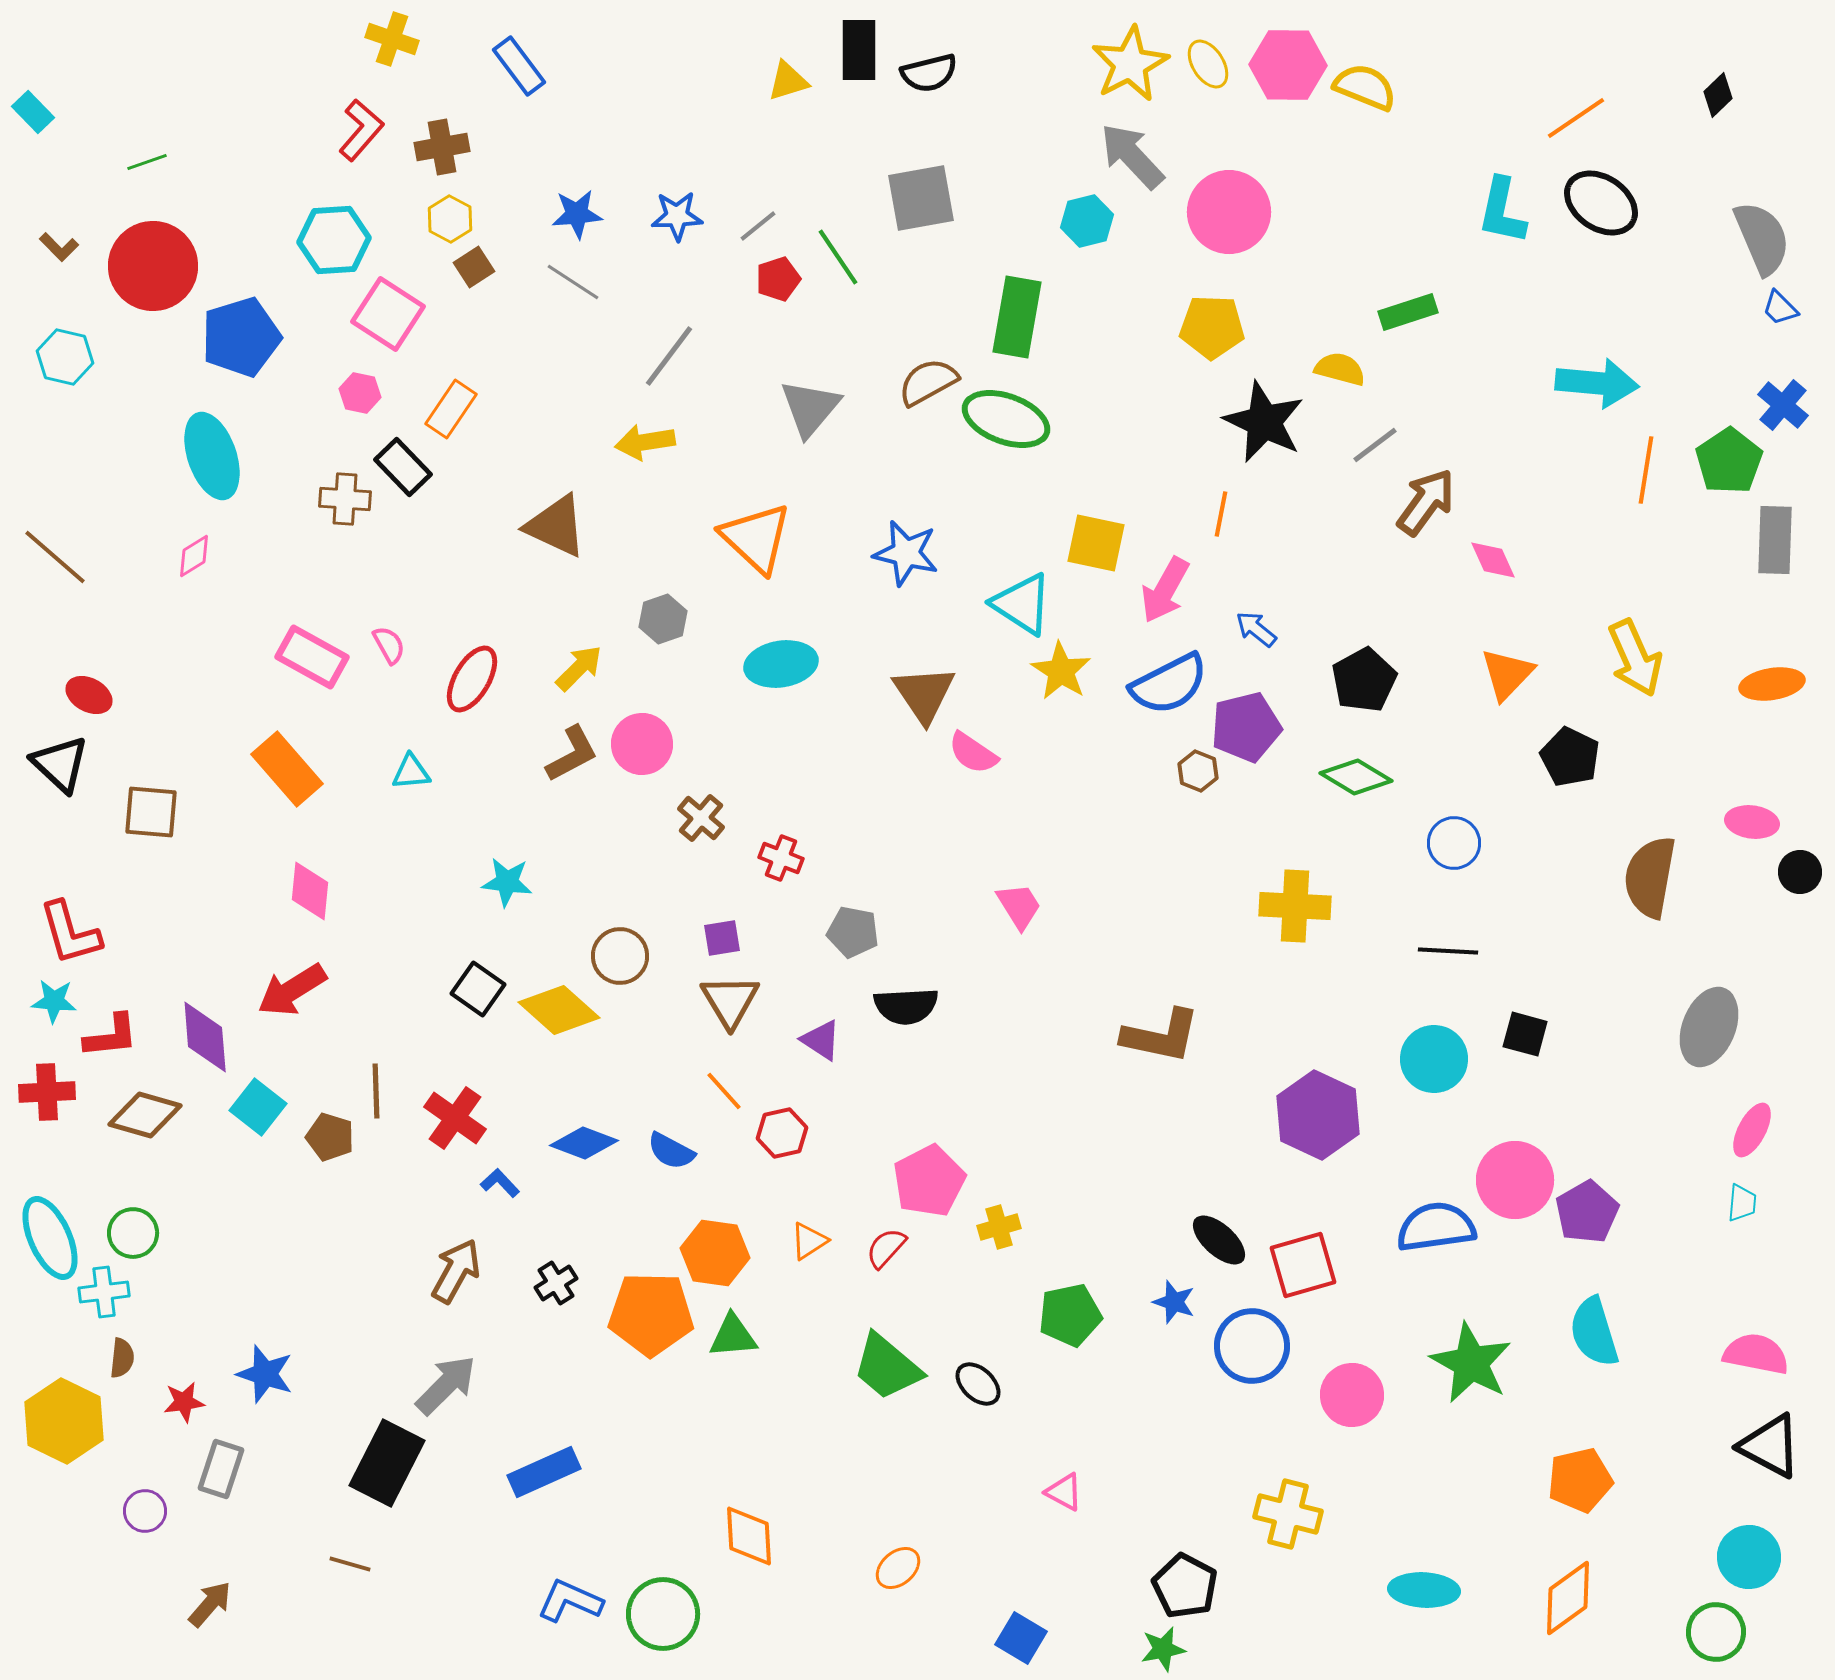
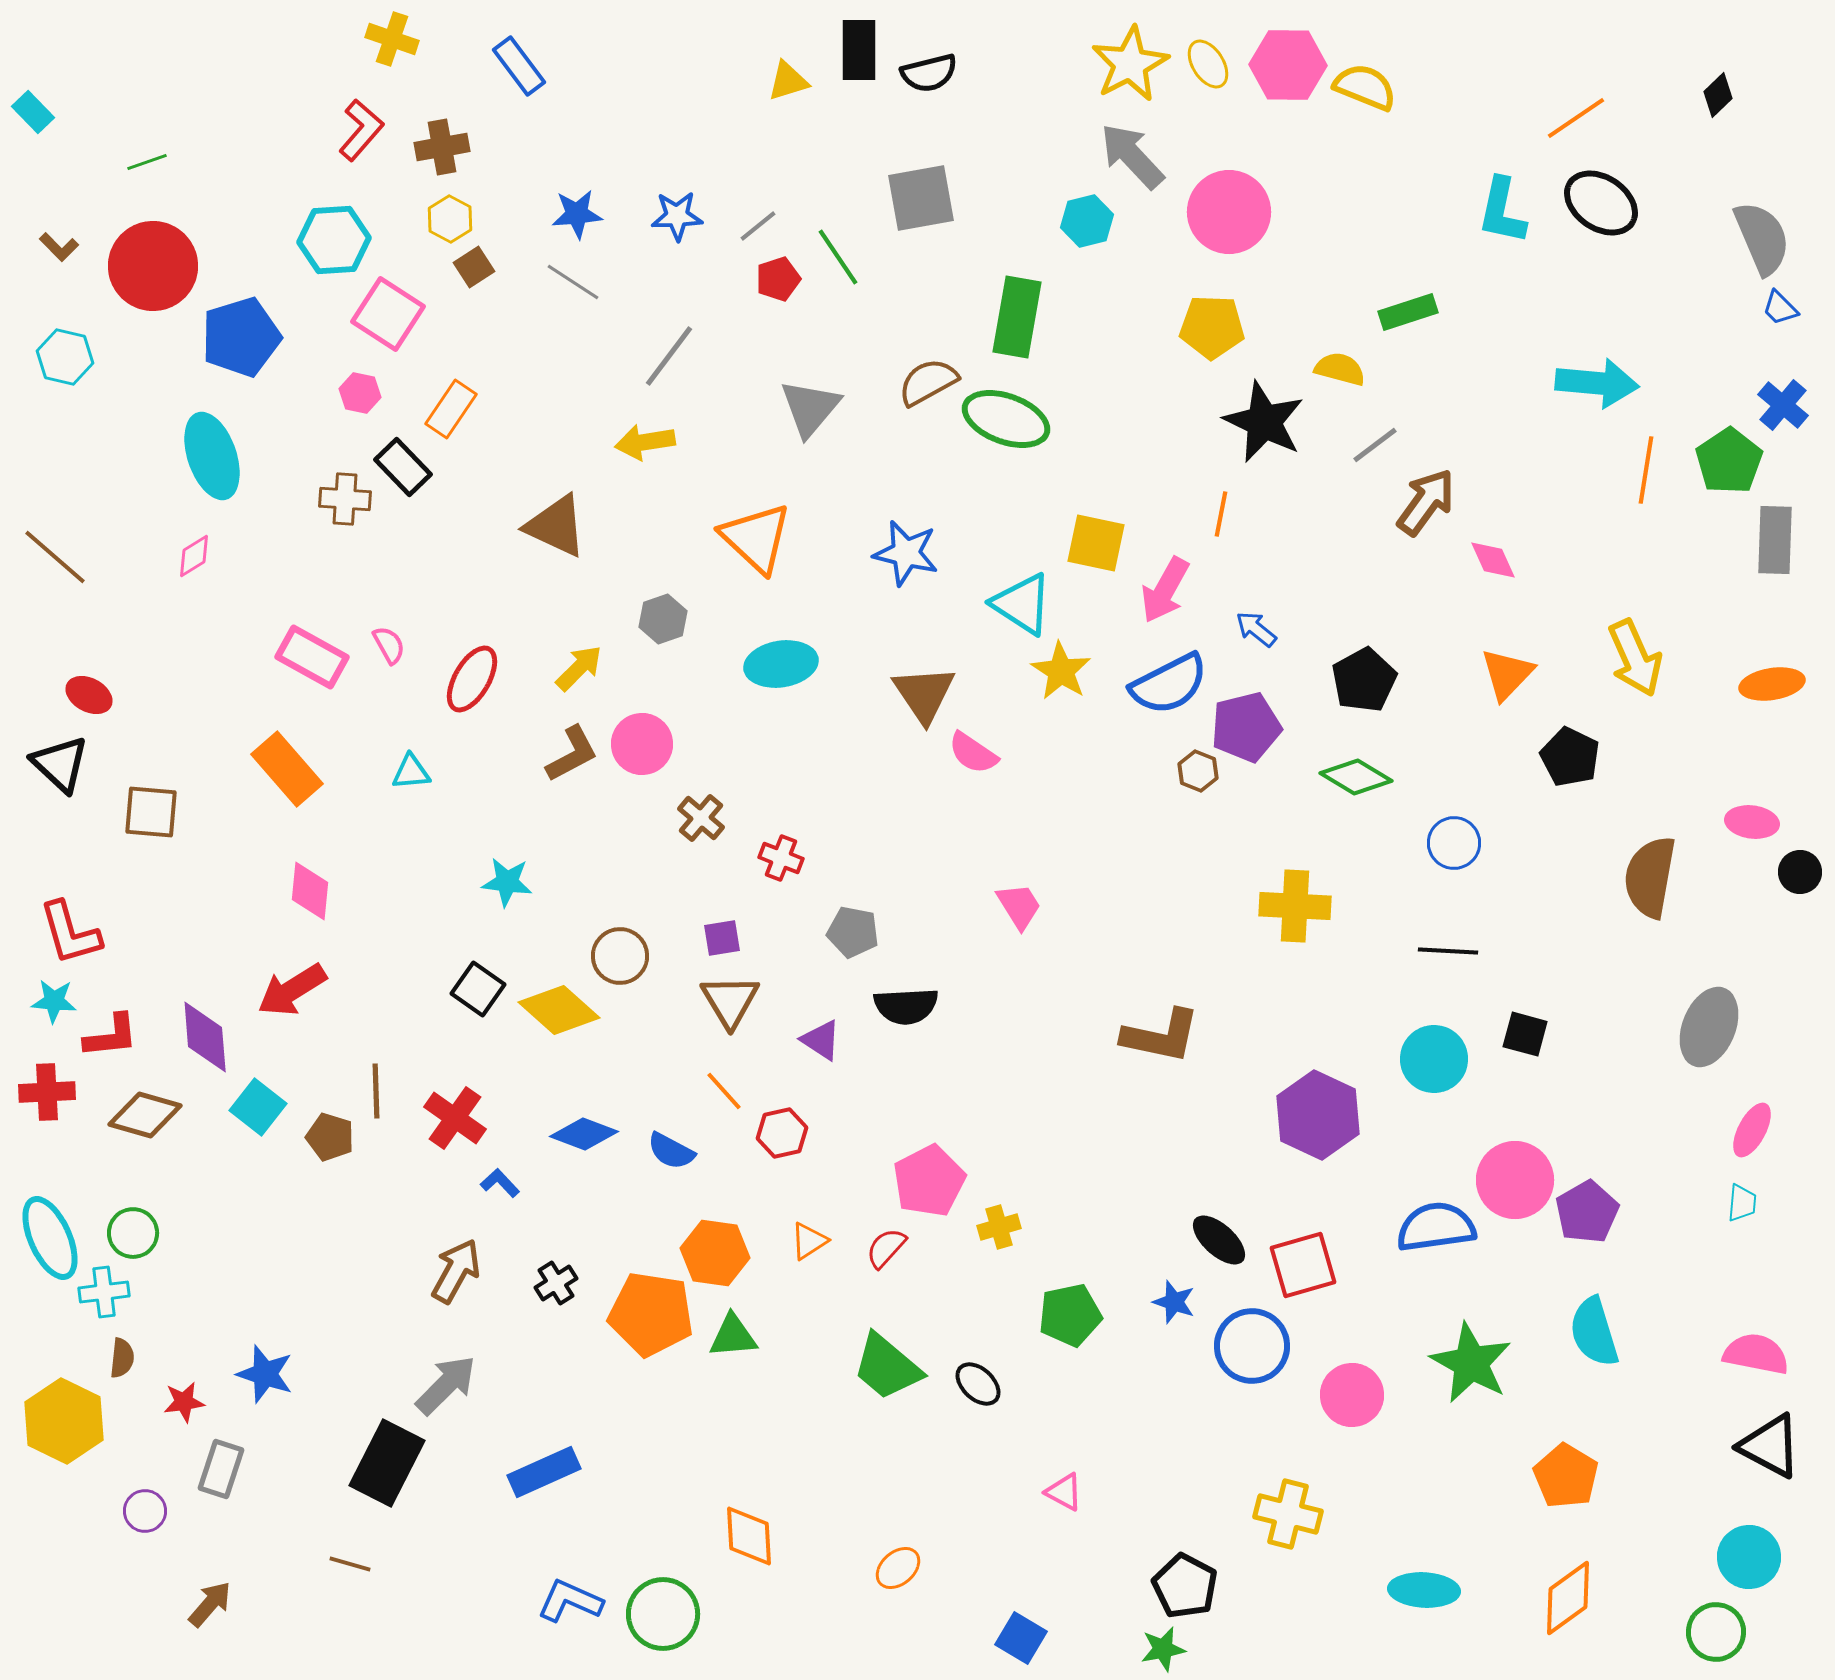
blue diamond at (584, 1143): moved 9 px up
orange pentagon at (651, 1314): rotated 8 degrees clockwise
orange pentagon at (1580, 1480): moved 14 px left, 4 px up; rotated 28 degrees counterclockwise
